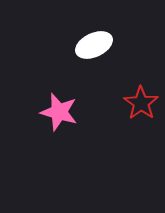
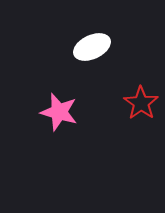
white ellipse: moved 2 px left, 2 px down
